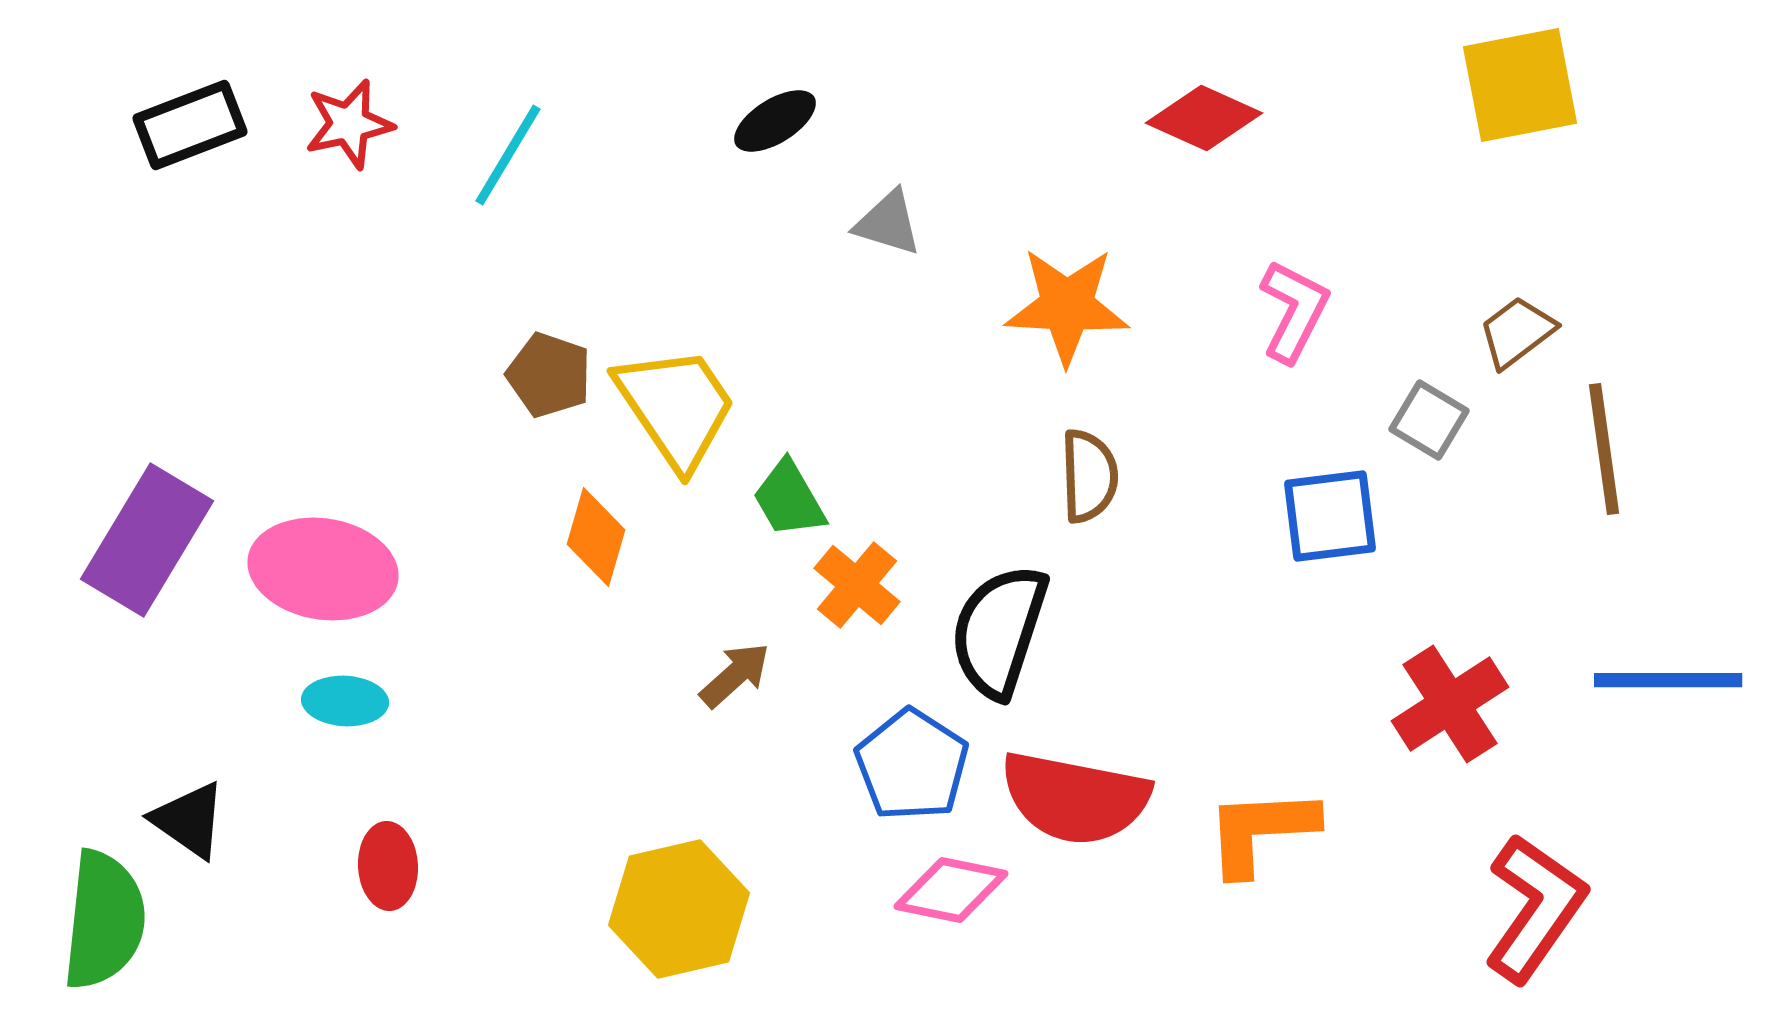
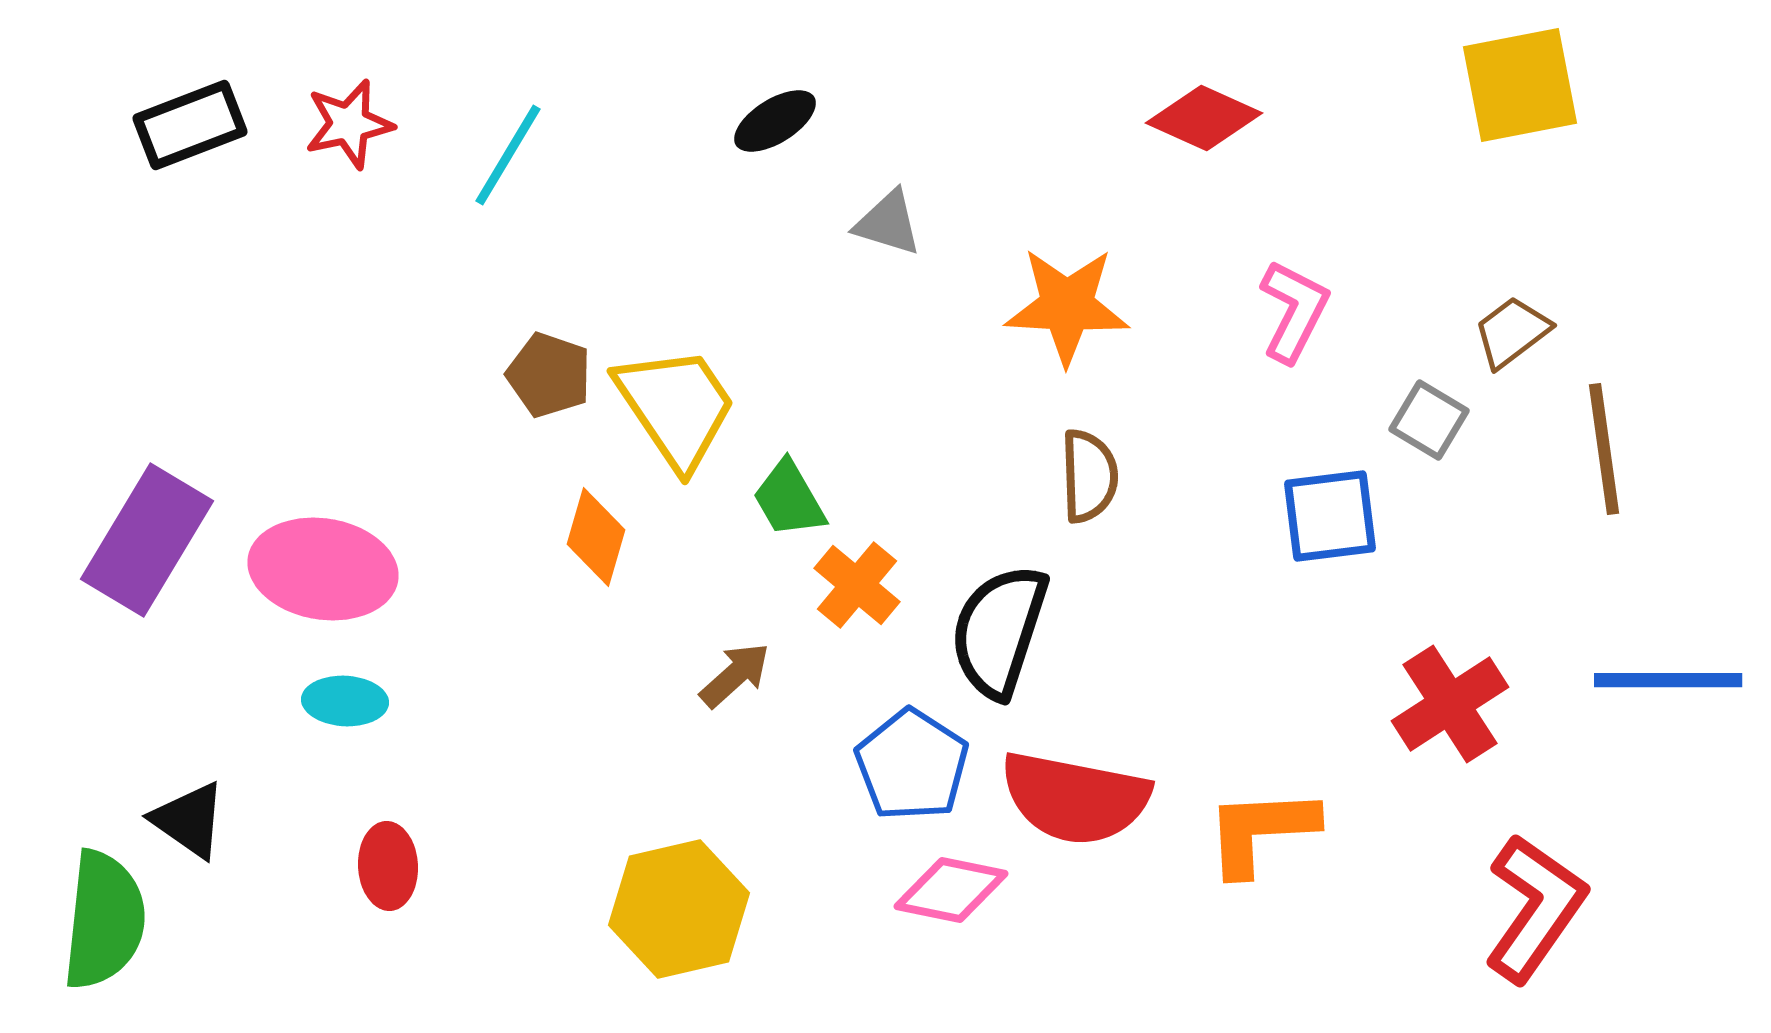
brown trapezoid: moved 5 px left
